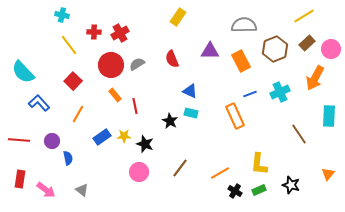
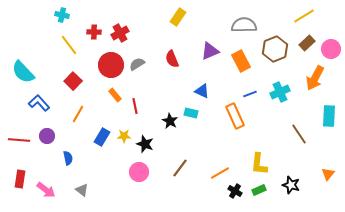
purple triangle at (210, 51): rotated 24 degrees counterclockwise
blue triangle at (190, 91): moved 12 px right
blue rectangle at (102, 137): rotated 24 degrees counterclockwise
purple circle at (52, 141): moved 5 px left, 5 px up
